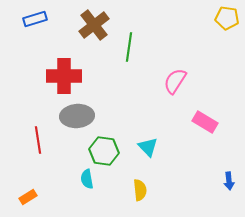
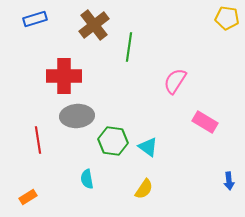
cyan triangle: rotated 10 degrees counterclockwise
green hexagon: moved 9 px right, 10 px up
yellow semicircle: moved 4 px right, 1 px up; rotated 40 degrees clockwise
